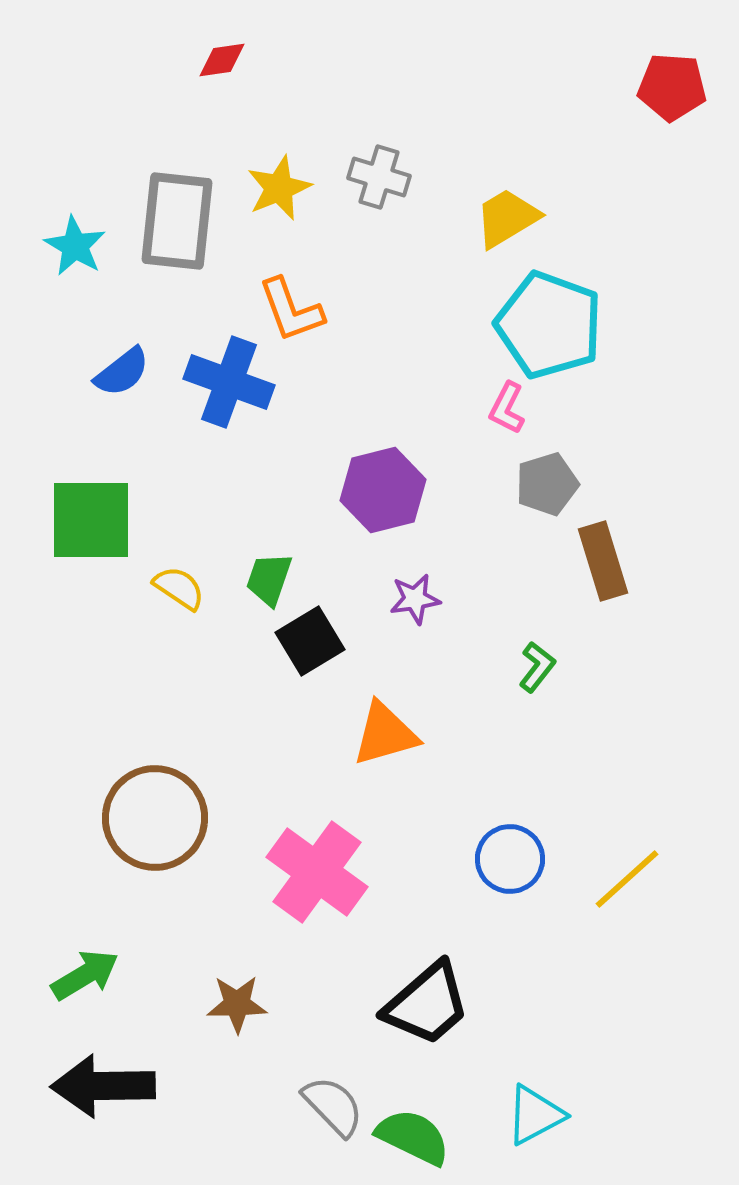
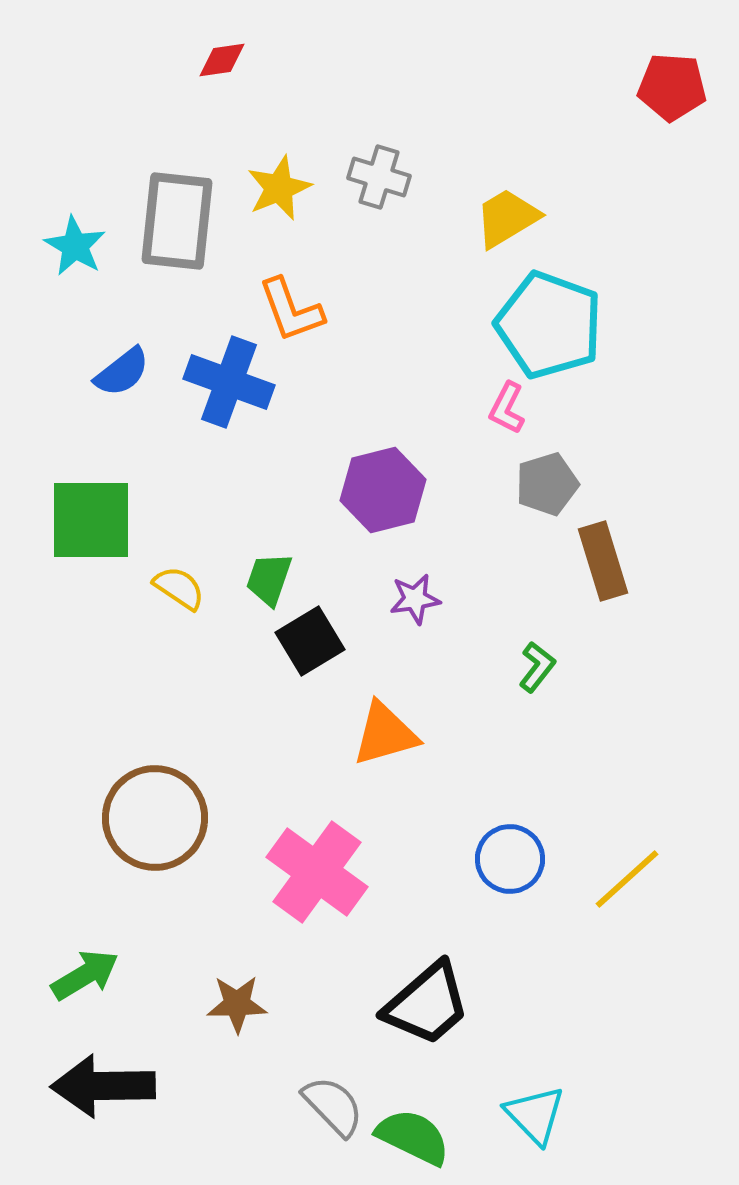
cyan triangle: rotated 46 degrees counterclockwise
